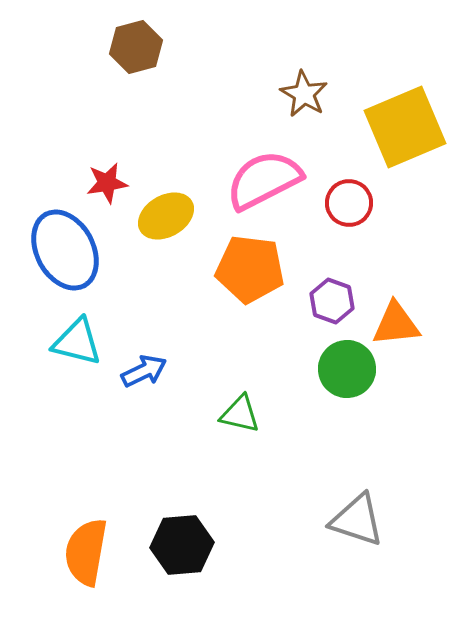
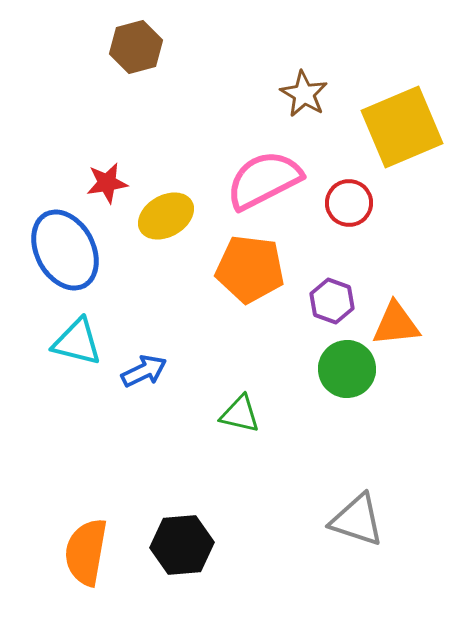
yellow square: moved 3 px left
